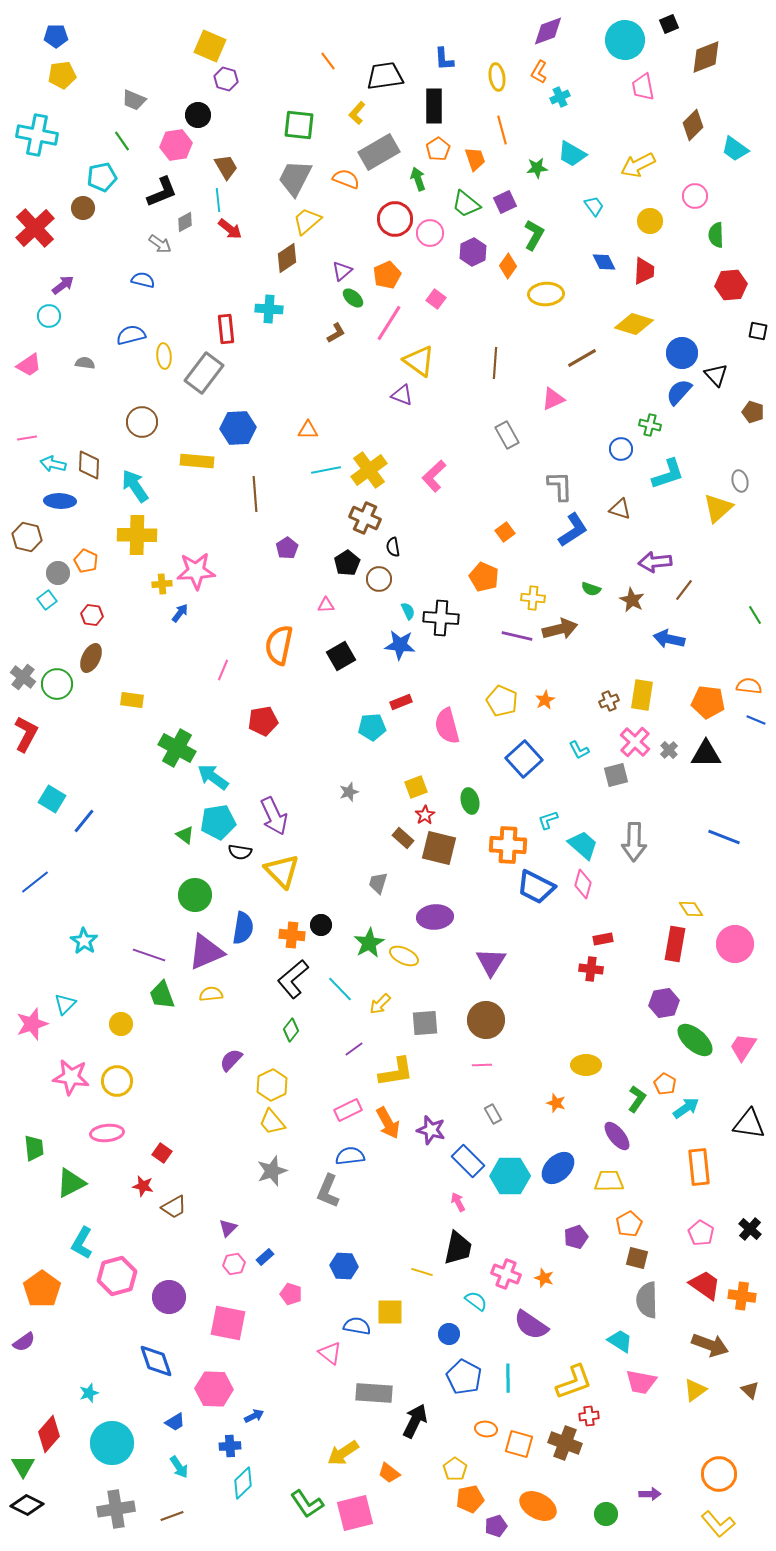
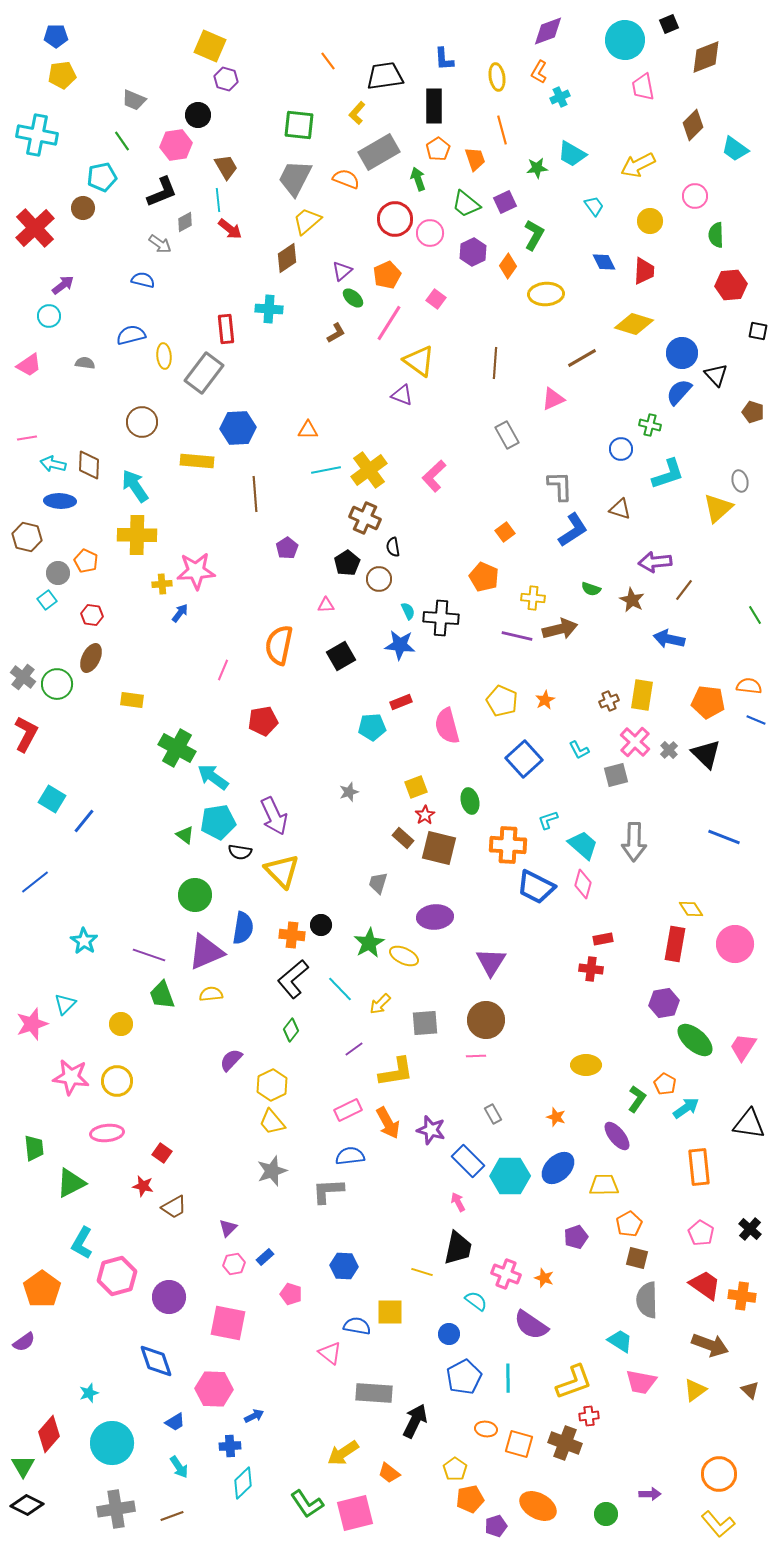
black triangle at (706, 754): rotated 44 degrees clockwise
pink line at (482, 1065): moved 6 px left, 9 px up
orange star at (556, 1103): moved 14 px down
yellow trapezoid at (609, 1181): moved 5 px left, 4 px down
gray L-shape at (328, 1191): rotated 64 degrees clockwise
blue pentagon at (464, 1377): rotated 16 degrees clockwise
